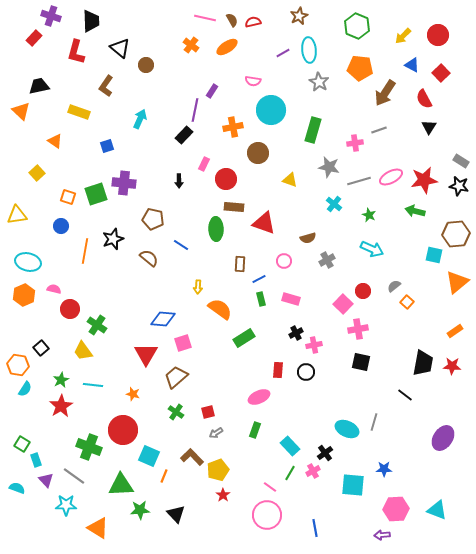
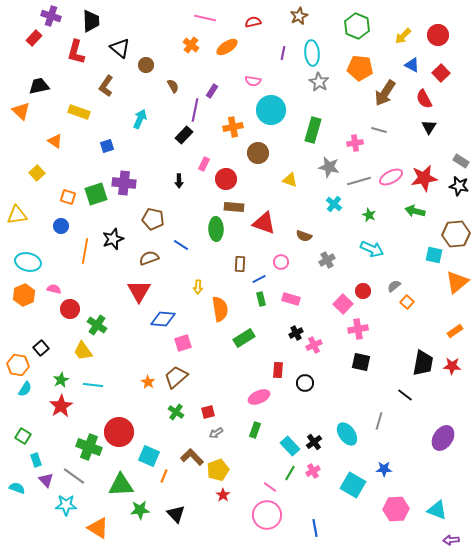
brown semicircle at (232, 20): moved 59 px left, 66 px down
cyan ellipse at (309, 50): moved 3 px right, 3 px down
purple line at (283, 53): rotated 48 degrees counterclockwise
gray line at (379, 130): rotated 35 degrees clockwise
red star at (424, 180): moved 2 px up
brown semicircle at (308, 238): moved 4 px left, 2 px up; rotated 35 degrees clockwise
brown semicircle at (149, 258): rotated 60 degrees counterclockwise
pink circle at (284, 261): moved 3 px left, 1 px down
orange semicircle at (220, 309): rotated 45 degrees clockwise
pink cross at (314, 345): rotated 14 degrees counterclockwise
red triangle at (146, 354): moved 7 px left, 63 px up
black circle at (306, 372): moved 1 px left, 11 px down
orange star at (133, 394): moved 15 px right, 12 px up; rotated 16 degrees clockwise
gray line at (374, 422): moved 5 px right, 1 px up
cyan ellipse at (347, 429): moved 5 px down; rotated 30 degrees clockwise
red circle at (123, 430): moved 4 px left, 2 px down
green square at (22, 444): moved 1 px right, 8 px up
black cross at (325, 453): moved 11 px left, 11 px up
cyan square at (353, 485): rotated 25 degrees clockwise
purple arrow at (382, 535): moved 69 px right, 5 px down
